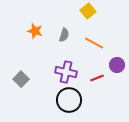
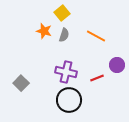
yellow square: moved 26 px left, 2 px down
orange star: moved 9 px right
orange line: moved 2 px right, 7 px up
gray square: moved 4 px down
